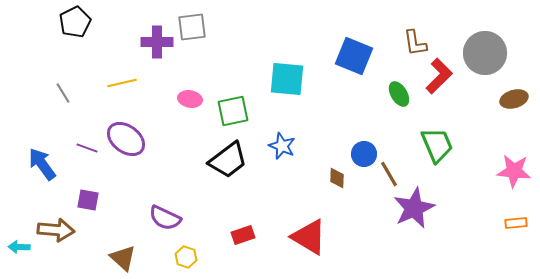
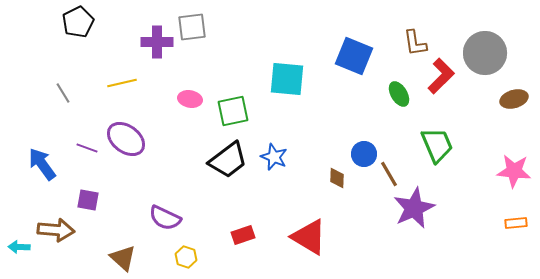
black pentagon: moved 3 px right
red L-shape: moved 2 px right
blue star: moved 8 px left, 11 px down
